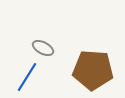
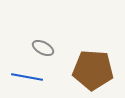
blue line: rotated 68 degrees clockwise
